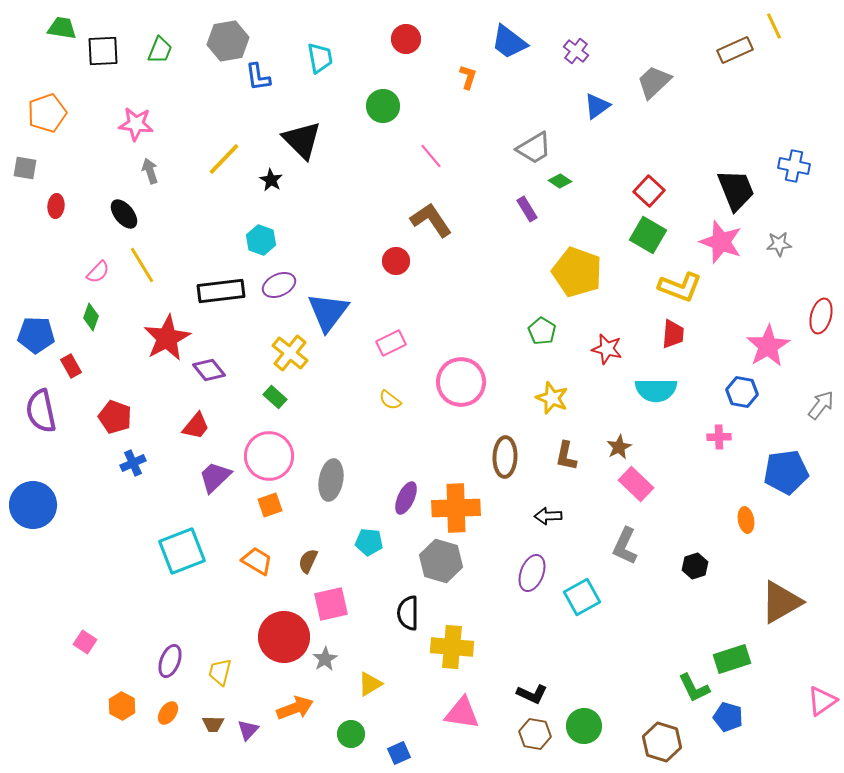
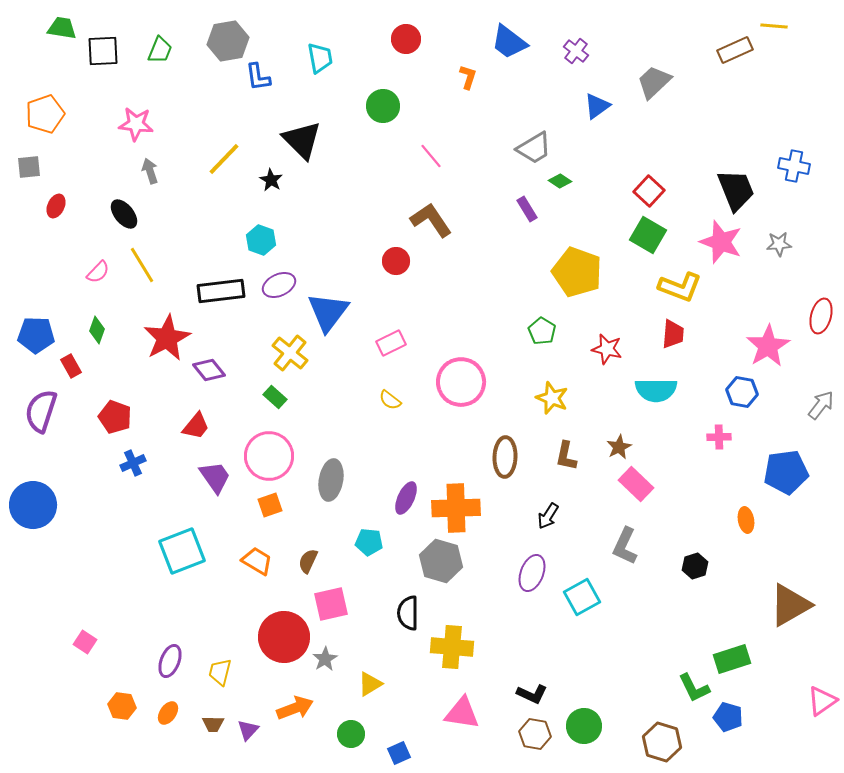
yellow line at (774, 26): rotated 60 degrees counterclockwise
orange pentagon at (47, 113): moved 2 px left, 1 px down
gray square at (25, 168): moved 4 px right, 1 px up; rotated 15 degrees counterclockwise
red ellipse at (56, 206): rotated 20 degrees clockwise
green diamond at (91, 317): moved 6 px right, 13 px down
purple semicircle at (41, 411): rotated 30 degrees clockwise
purple trapezoid at (215, 477): rotated 99 degrees clockwise
black arrow at (548, 516): rotated 56 degrees counterclockwise
brown triangle at (781, 602): moved 9 px right, 3 px down
orange hexagon at (122, 706): rotated 20 degrees counterclockwise
